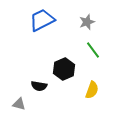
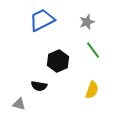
black hexagon: moved 6 px left, 8 px up
